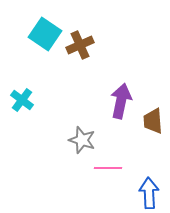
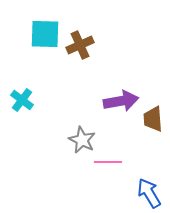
cyan square: rotated 32 degrees counterclockwise
purple arrow: rotated 68 degrees clockwise
brown trapezoid: moved 2 px up
gray star: rotated 8 degrees clockwise
pink line: moved 6 px up
blue arrow: rotated 28 degrees counterclockwise
